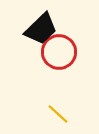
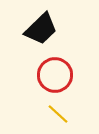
red circle: moved 4 px left, 23 px down
